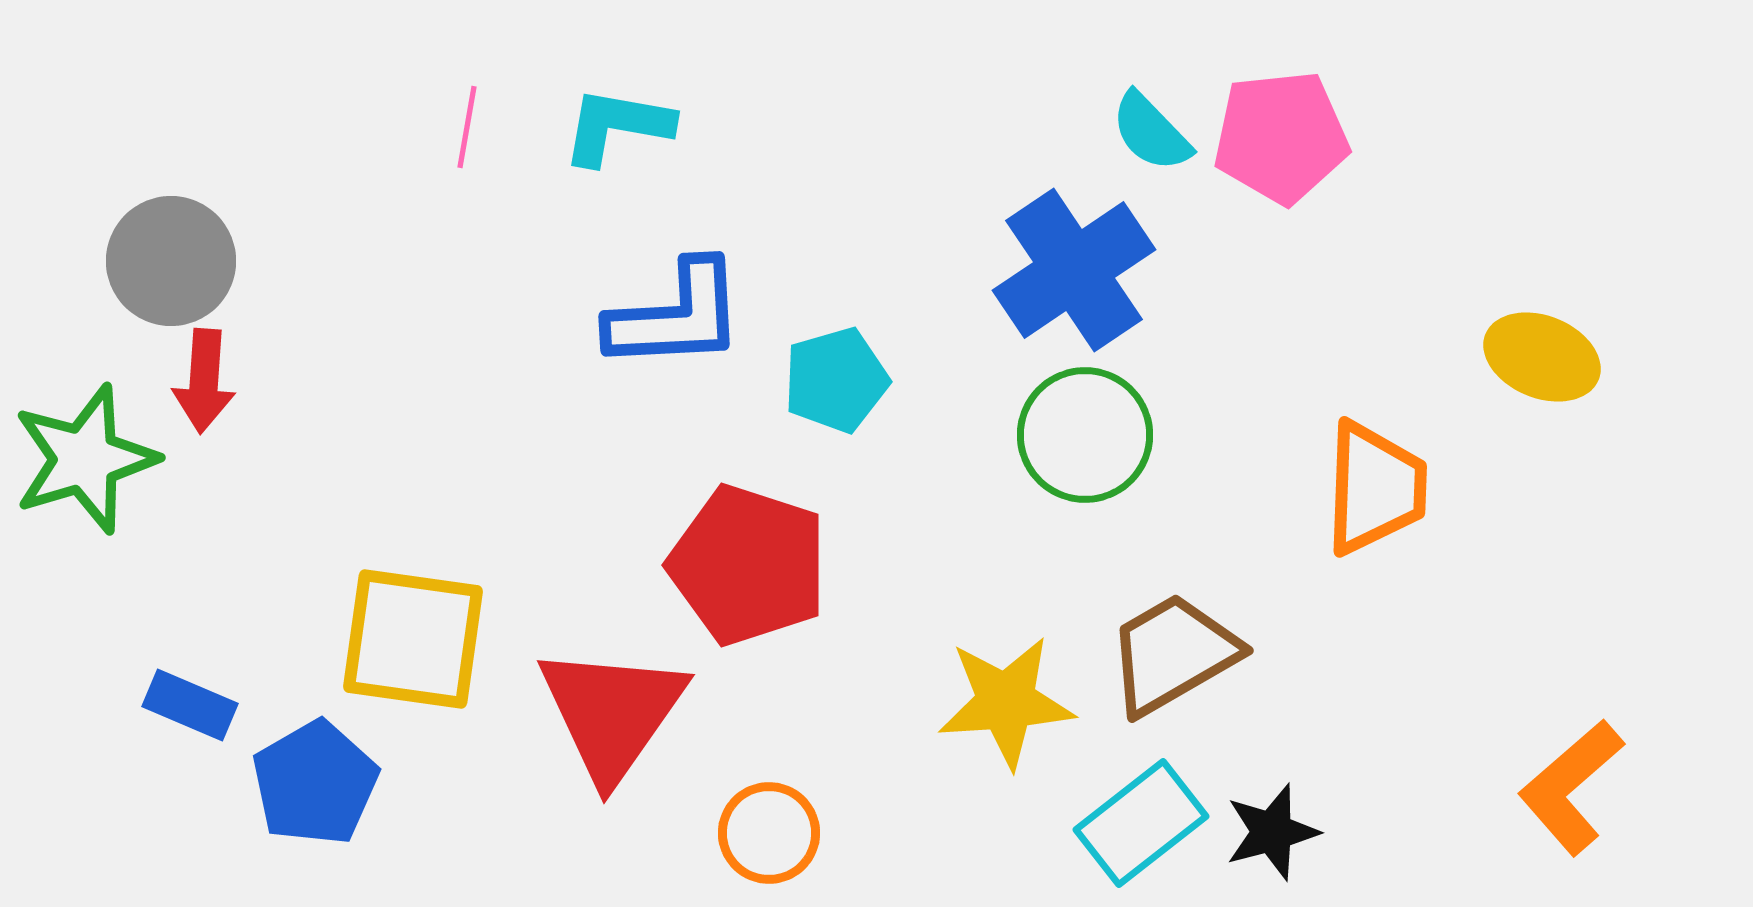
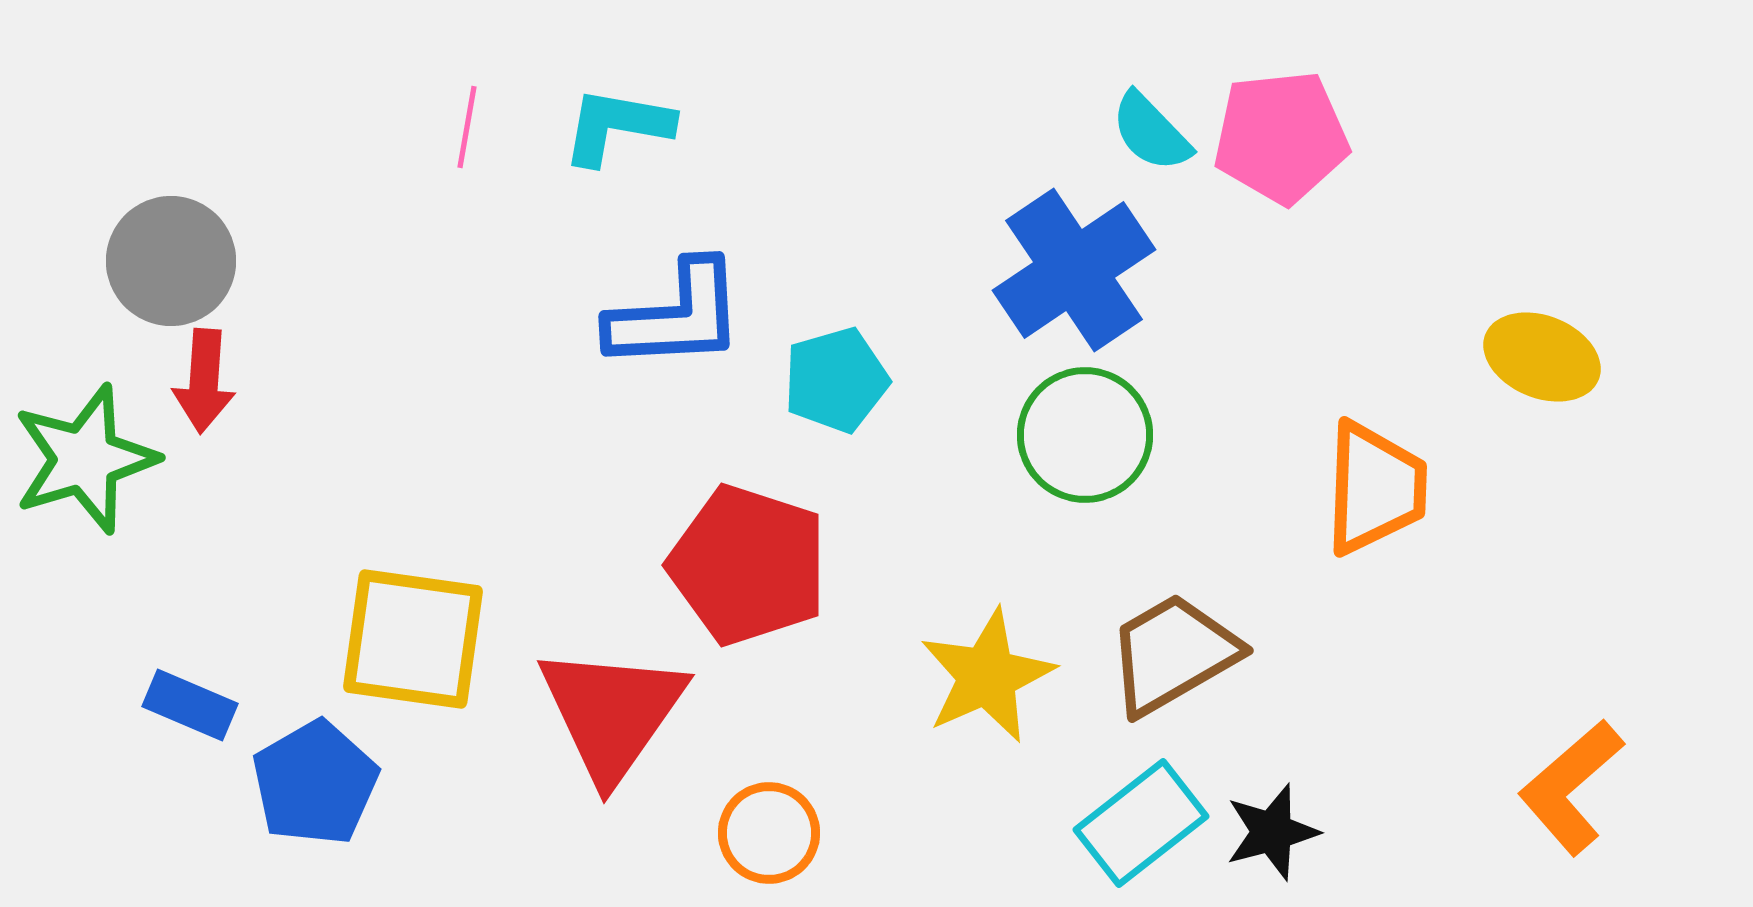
yellow star: moved 19 px left, 26 px up; rotated 20 degrees counterclockwise
